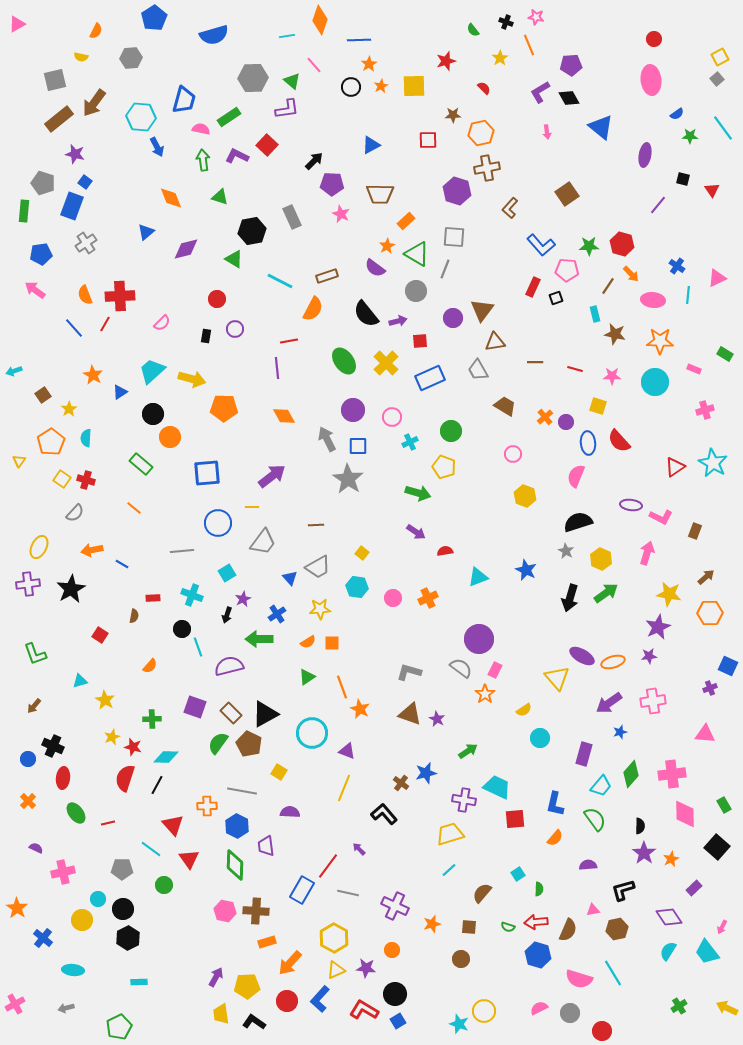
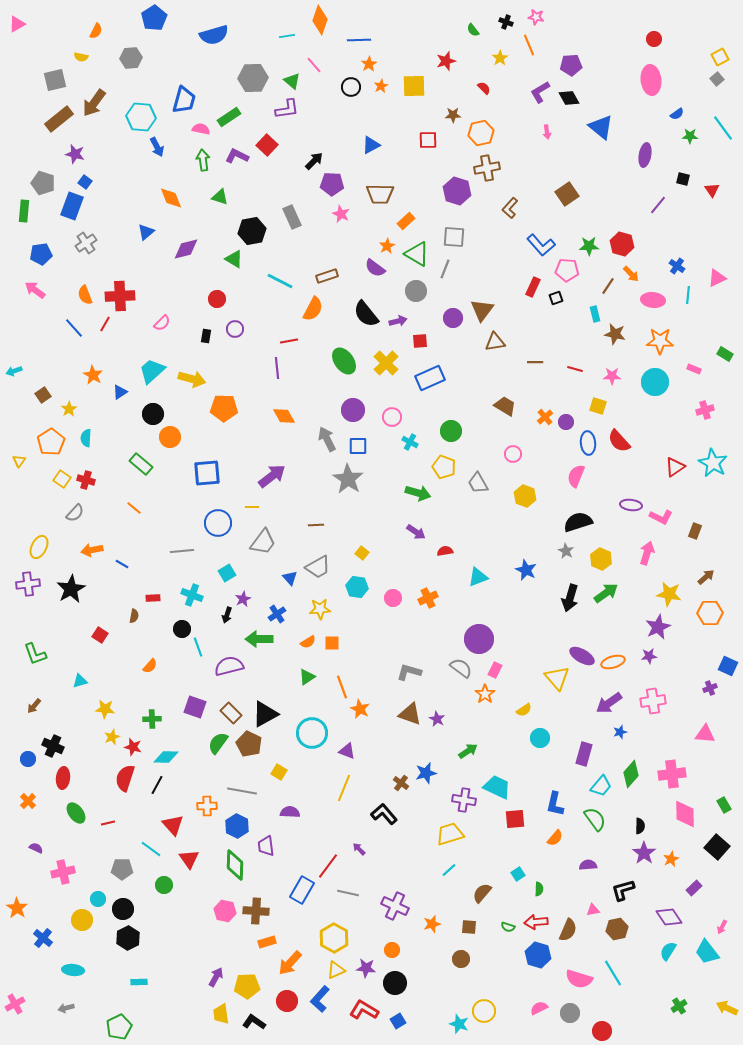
gray trapezoid at (478, 370): moved 113 px down
cyan cross at (410, 442): rotated 35 degrees counterclockwise
yellow star at (105, 700): moved 9 px down; rotated 24 degrees counterclockwise
black circle at (395, 994): moved 11 px up
